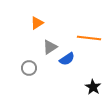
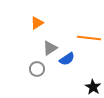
gray triangle: moved 1 px down
gray circle: moved 8 px right, 1 px down
